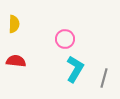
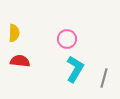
yellow semicircle: moved 9 px down
pink circle: moved 2 px right
red semicircle: moved 4 px right
